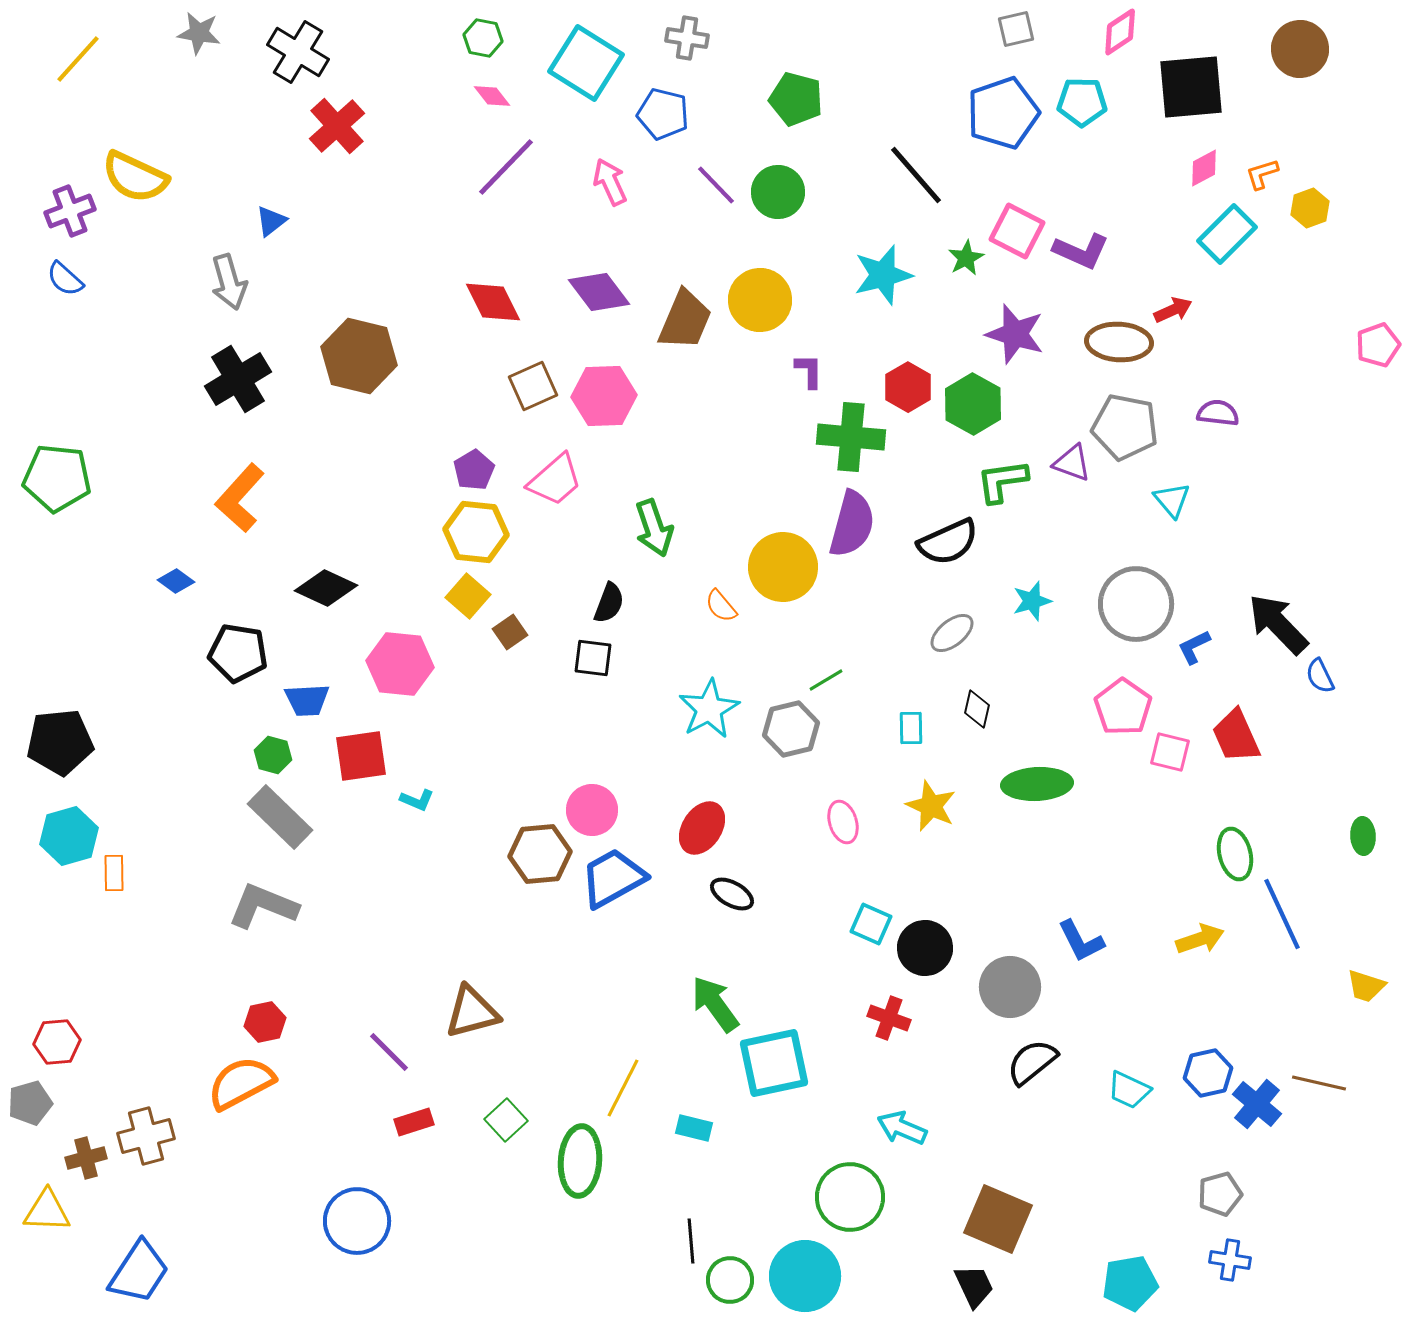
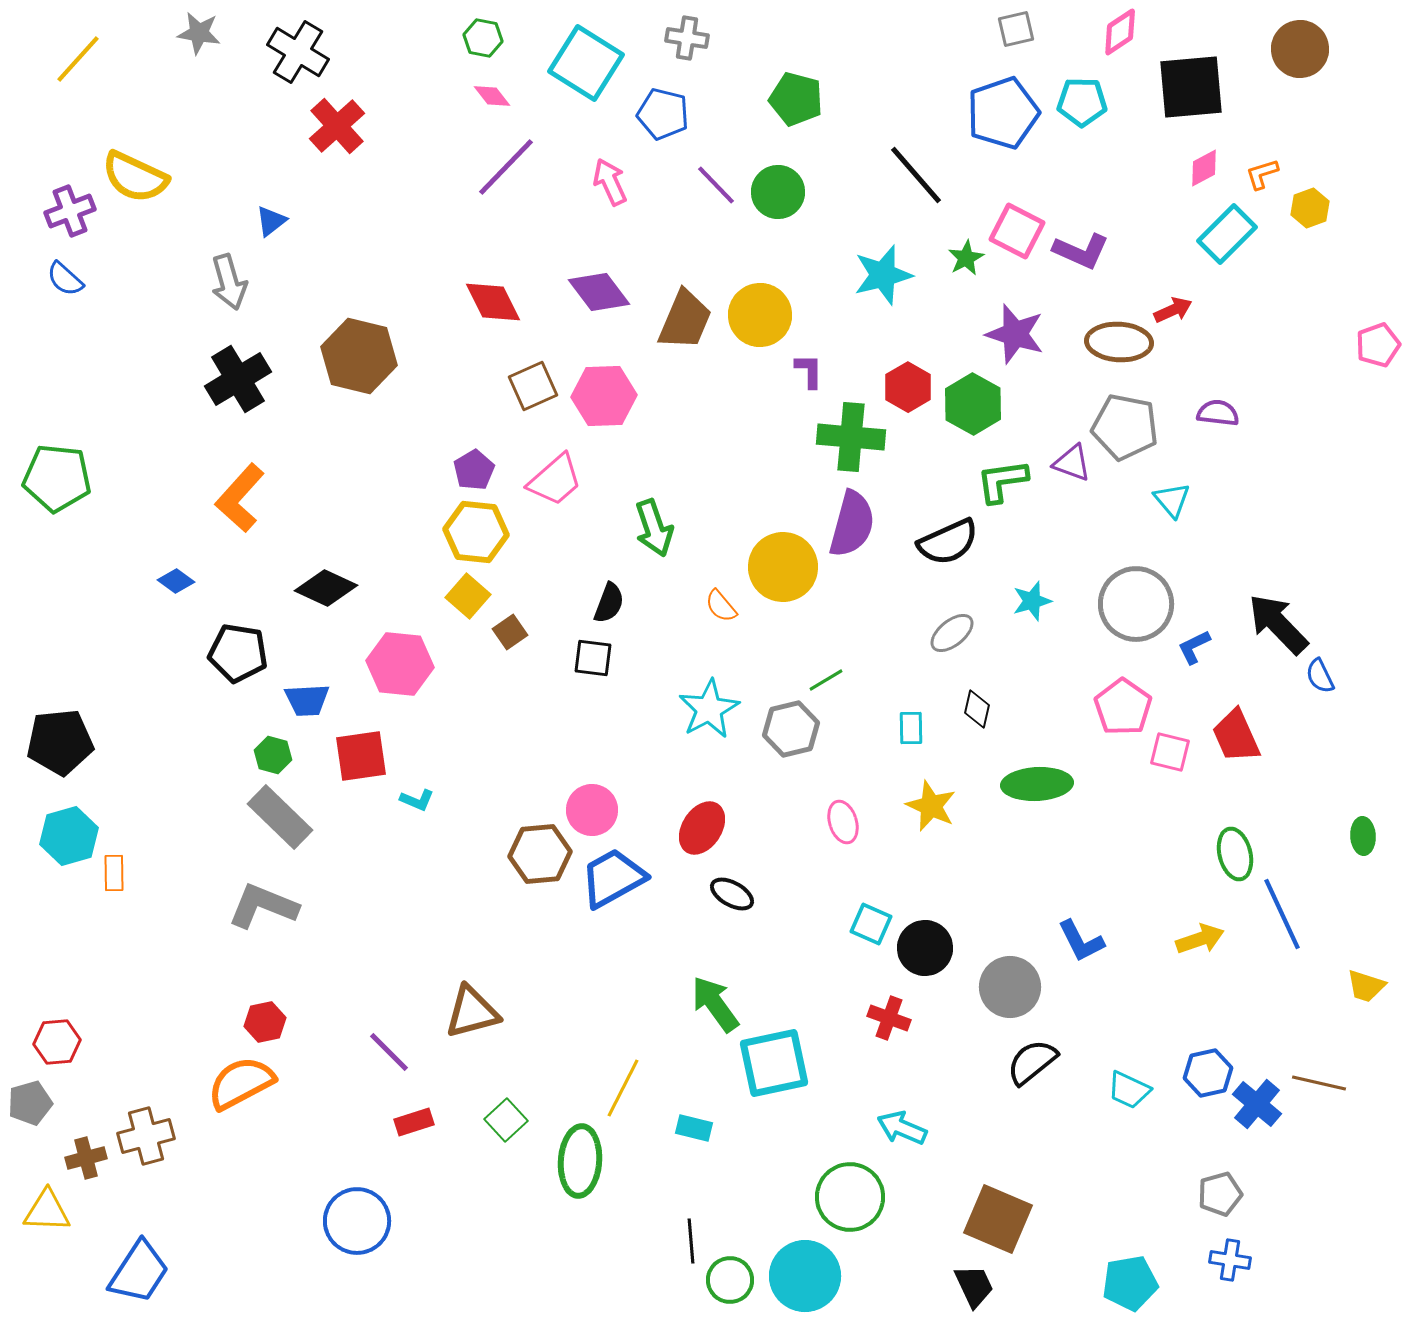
yellow circle at (760, 300): moved 15 px down
